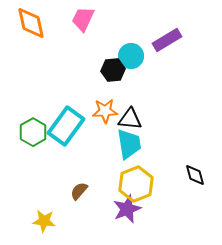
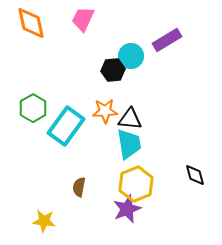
green hexagon: moved 24 px up
brown semicircle: moved 4 px up; rotated 30 degrees counterclockwise
